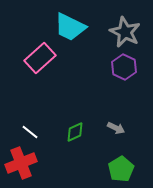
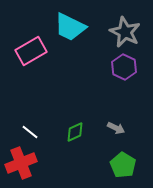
pink rectangle: moved 9 px left, 7 px up; rotated 12 degrees clockwise
green pentagon: moved 2 px right, 4 px up; rotated 10 degrees counterclockwise
